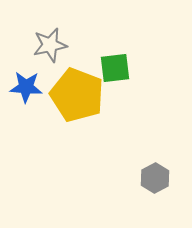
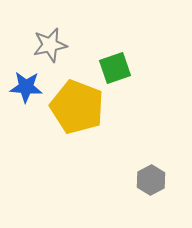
green square: rotated 12 degrees counterclockwise
yellow pentagon: moved 12 px down
gray hexagon: moved 4 px left, 2 px down
